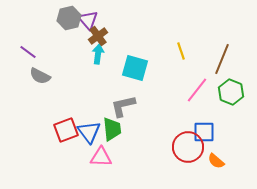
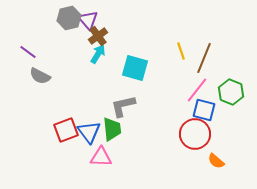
cyan arrow: rotated 24 degrees clockwise
brown line: moved 18 px left, 1 px up
blue square: moved 22 px up; rotated 15 degrees clockwise
red circle: moved 7 px right, 13 px up
